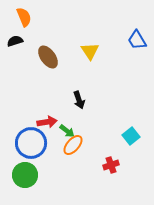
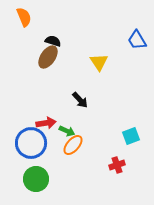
black semicircle: moved 38 px right; rotated 35 degrees clockwise
yellow triangle: moved 9 px right, 11 px down
brown ellipse: rotated 70 degrees clockwise
black arrow: moved 1 px right; rotated 24 degrees counterclockwise
red arrow: moved 1 px left, 1 px down
green arrow: rotated 14 degrees counterclockwise
cyan square: rotated 18 degrees clockwise
red cross: moved 6 px right
green circle: moved 11 px right, 4 px down
